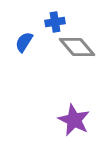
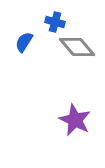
blue cross: rotated 24 degrees clockwise
purple star: moved 1 px right
